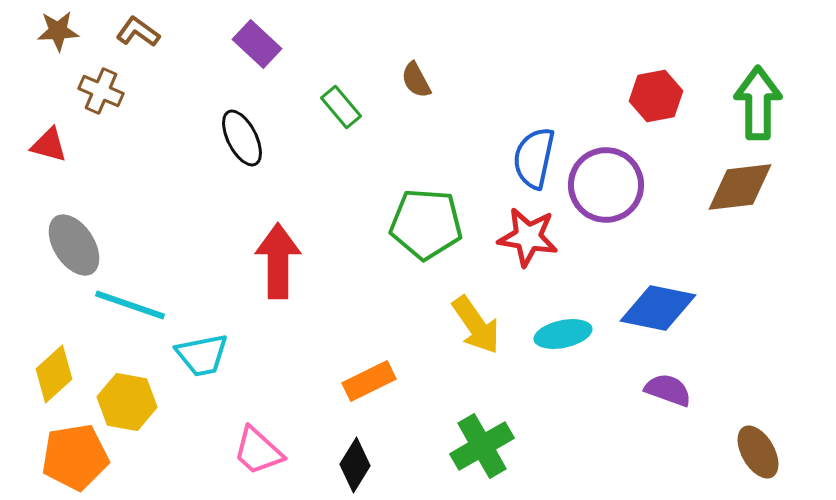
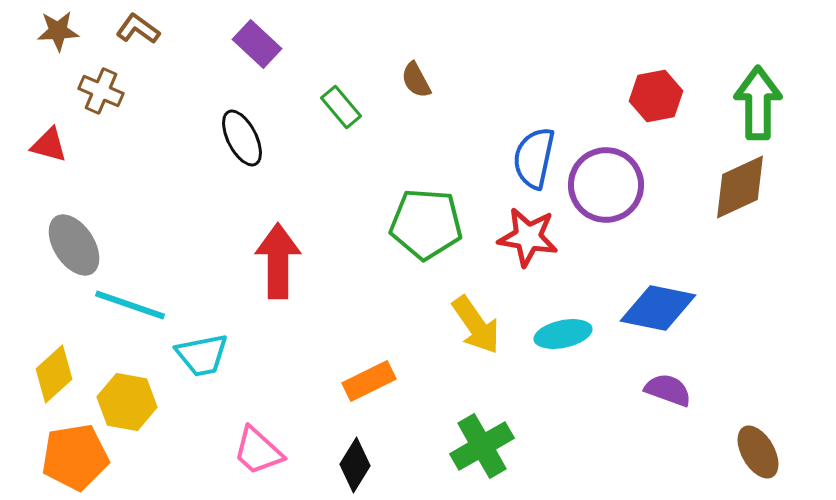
brown L-shape: moved 3 px up
brown diamond: rotated 18 degrees counterclockwise
